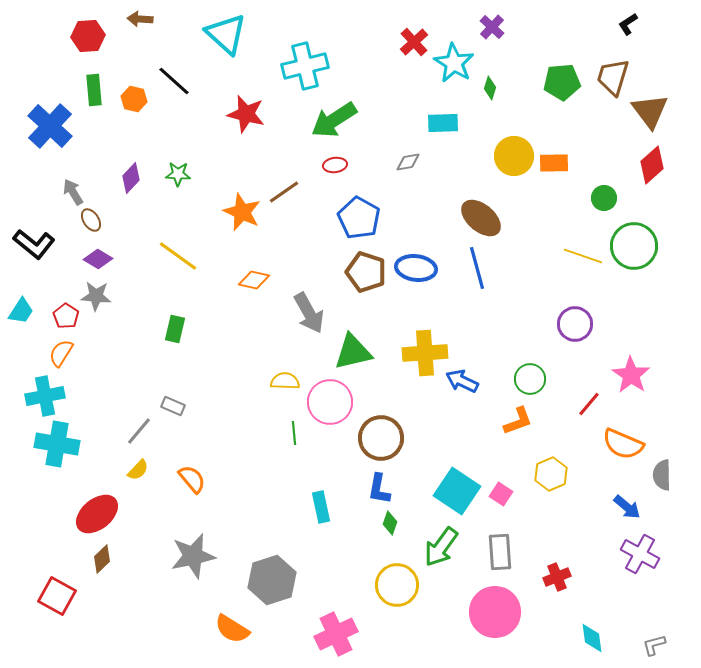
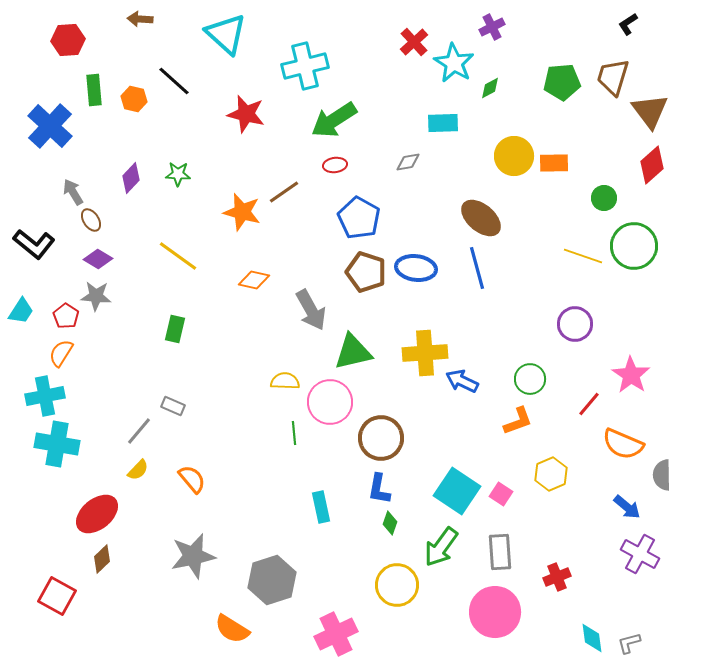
purple cross at (492, 27): rotated 20 degrees clockwise
red hexagon at (88, 36): moved 20 px left, 4 px down
green diamond at (490, 88): rotated 45 degrees clockwise
orange star at (242, 212): rotated 9 degrees counterclockwise
gray arrow at (309, 313): moved 2 px right, 3 px up
gray L-shape at (654, 645): moved 25 px left, 2 px up
